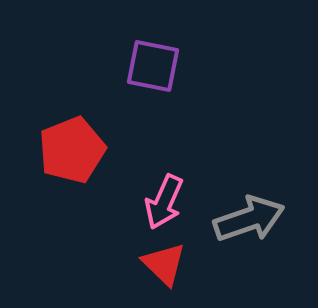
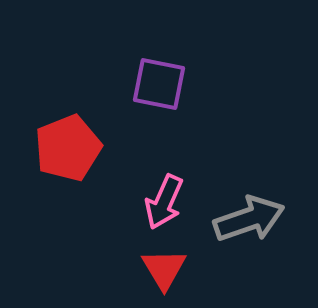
purple square: moved 6 px right, 18 px down
red pentagon: moved 4 px left, 2 px up
red triangle: moved 5 px down; rotated 15 degrees clockwise
